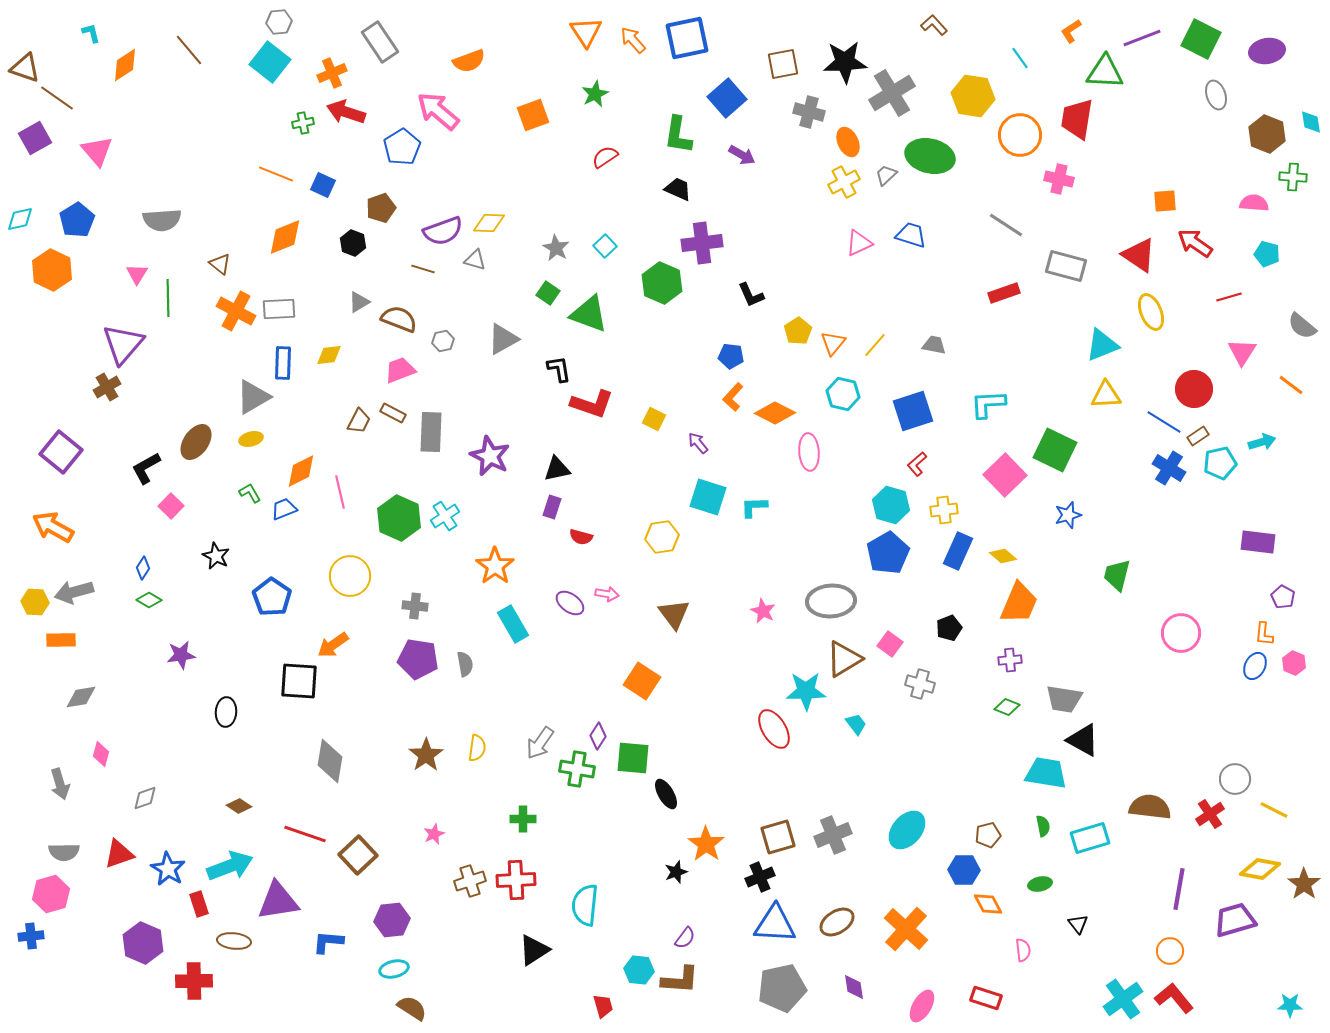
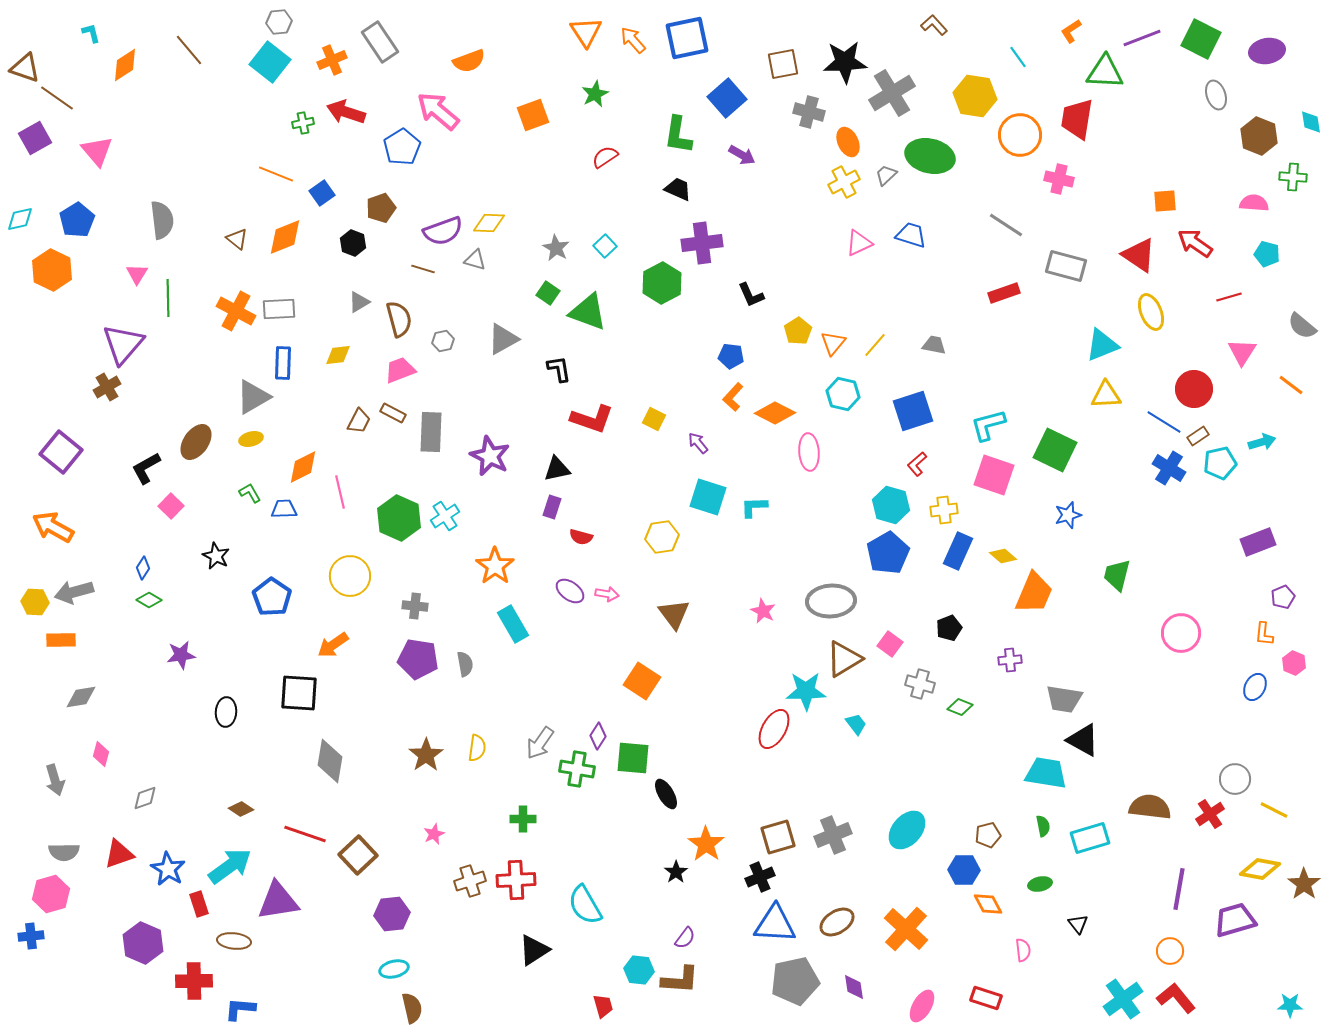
cyan line at (1020, 58): moved 2 px left, 1 px up
orange cross at (332, 73): moved 13 px up
yellow hexagon at (973, 96): moved 2 px right
brown hexagon at (1267, 134): moved 8 px left, 2 px down
blue square at (323, 185): moved 1 px left, 8 px down; rotated 30 degrees clockwise
gray semicircle at (162, 220): rotated 93 degrees counterclockwise
brown triangle at (220, 264): moved 17 px right, 25 px up
green hexagon at (662, 283): rotated 9 degrees clockwise
green triangle at (589, 314): moved 1 px left, 2 px up
brown semicircle at (399, 319): rotated 54 degrees clockwise
yellow diamond at (329, 355): moved 9 px right
red L-shape at (592, 404): moved 15 px down
cyan L-shape at (988, 404): moved 21 px down; rotated 12 degrees counterclockwise
orange diamond at (301, 471): moved 2 px right, 4 px up
pink square at (1005, 475): moved 11 px left; rotated 27 degrees counterclockwise
blue trapezoid at (284, 509): rotated 20 degrees clockwise
purple rectangle at (1258, 542): rotated 28 degrees counterclockwise
purple pentagon at (1283, 597): rotated 20 degrees clockwise
purple ellipse at (570, 603): moved 12 px up
orange trapezoid at (1019, 603): moved 15 px right, 10 px up
blue ellipse at (1255, 666): moved 21 px down
black square at (299, 681): moved 12 px down
green diamond at (1007, 707): moved 47 px left
red ellipse at (774, 729): rotated 60 degrees clockwise
gray arrow at (60, 784): moved 5 px left, 4 px up
brown diamond at (239, 806): moved 2 px right, 3 px down
cyan arrow at (230, 866): rotated 15 degrees counterclockwise
black star at (676, 872): rotated 15 degrees counterclockwise
cyan semicircle at (585, 905): rotated 36 degrees counterclockwise
purple hexagon at (392, 920): moved 6 px up
blue L-shape at (328, 942): moved 88 px left, 67 px down
gray pentagon at (782, 988): moved 13 px right, 7 px up
red L-shape at (1174, 998): moved 2 px right
brown semicircle at (412, 1008): rotated 44 degrees clockwise
